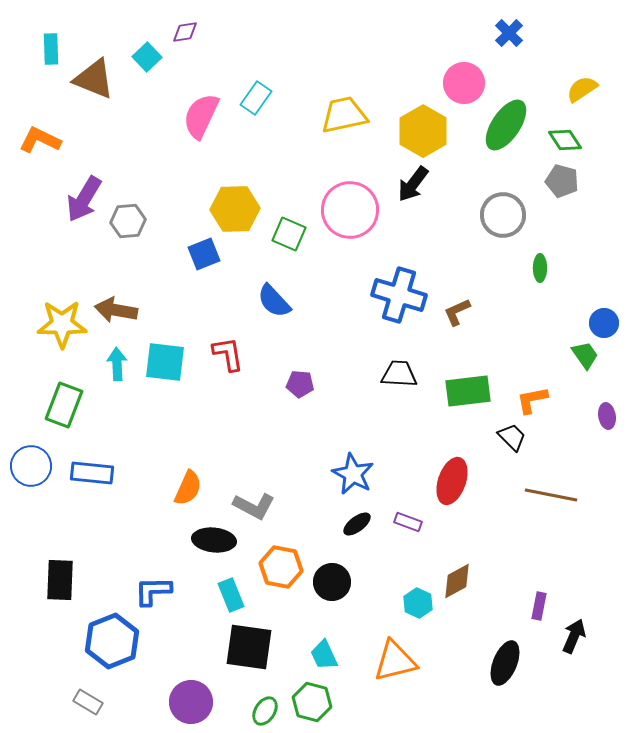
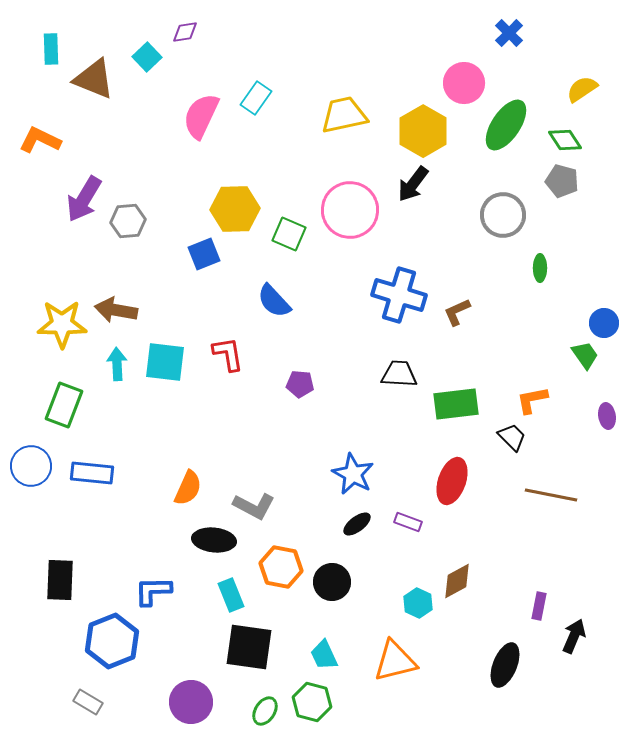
green rectangle at (468, 391): moved 12 px left, 13 px down
black ellipse at (505, 663): moved 2 px down
